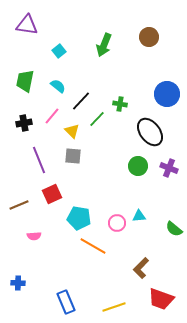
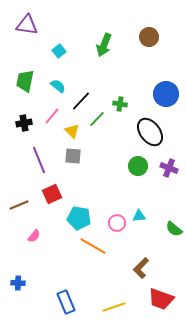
blue circle: moved 1 px left
pink semicircle: rotated 48 degrees counterclockwise
